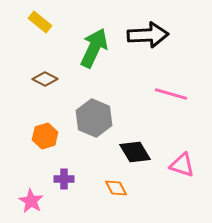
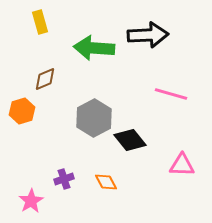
yellow rectangle: rotated 35 degrees clockwise
green arrow: rotated 111 degrees counterclockwise
brown diamond: rotated 50 degrees counterclockwise
gray hexagon: rotated 9 degrees clockwise
orange hexagon: moved 23 px left, 25 px up
black diamond: moved 5 px left, 12 px up; rotated 8 degrees counterclockwise
pink triangle: rotated 16 degrees counterclockwise
purple cross: rotated 18 degrees counterclockwise
orange diamond: moved 10 px left, 6 px up
pink star: rotated 10 degrees clockwise
